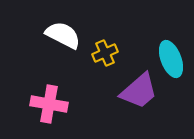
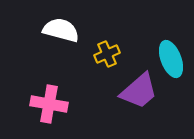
white semicircle: moved 2 px left, 5 px up; rotated 12 degrees counterclockwise
yellow cross: moved 2 px right, 1 px down
